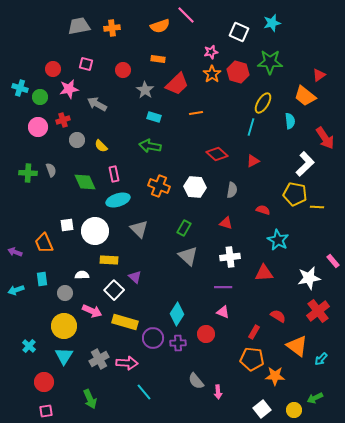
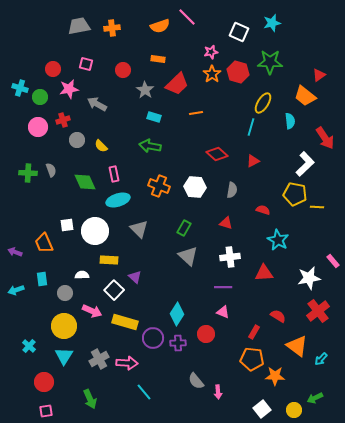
pink line at (186, 15): moved 1 px right, 2 px down
